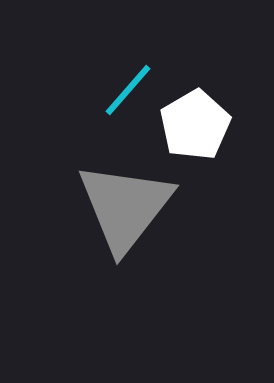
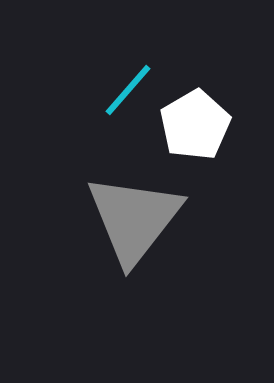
gray triangle: moved 9 px right, 12 px down
